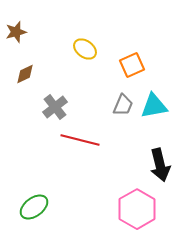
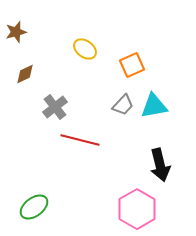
gray trapezoid: rotated 20 degrees clockwise
